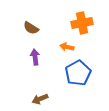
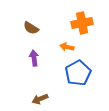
purple arrow: moved 1 px left, 1 px down
